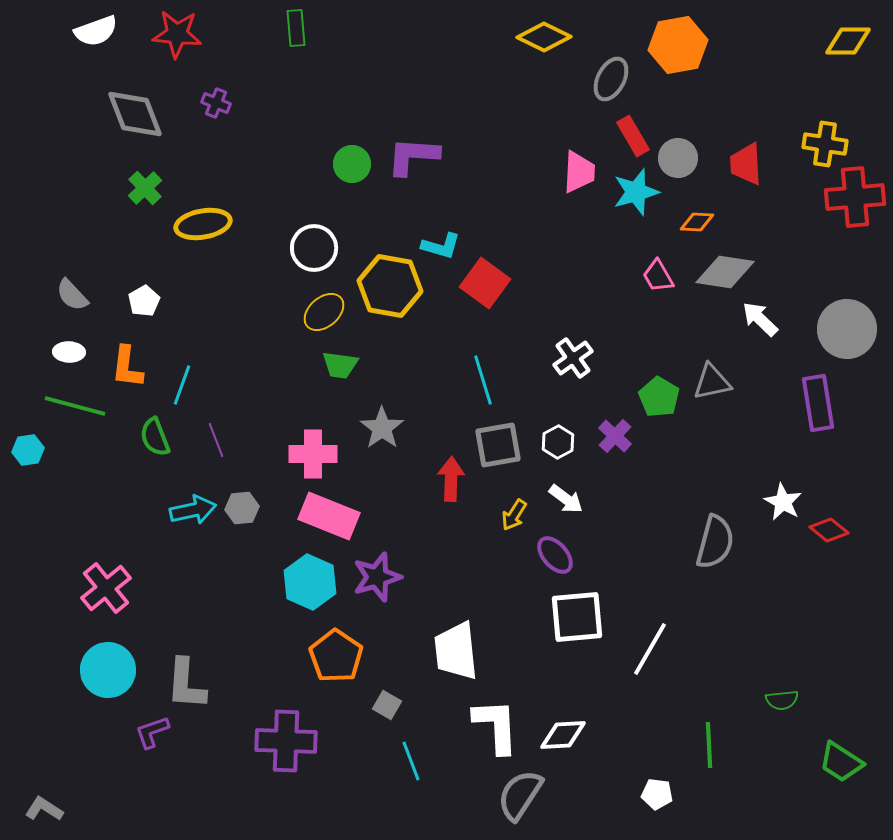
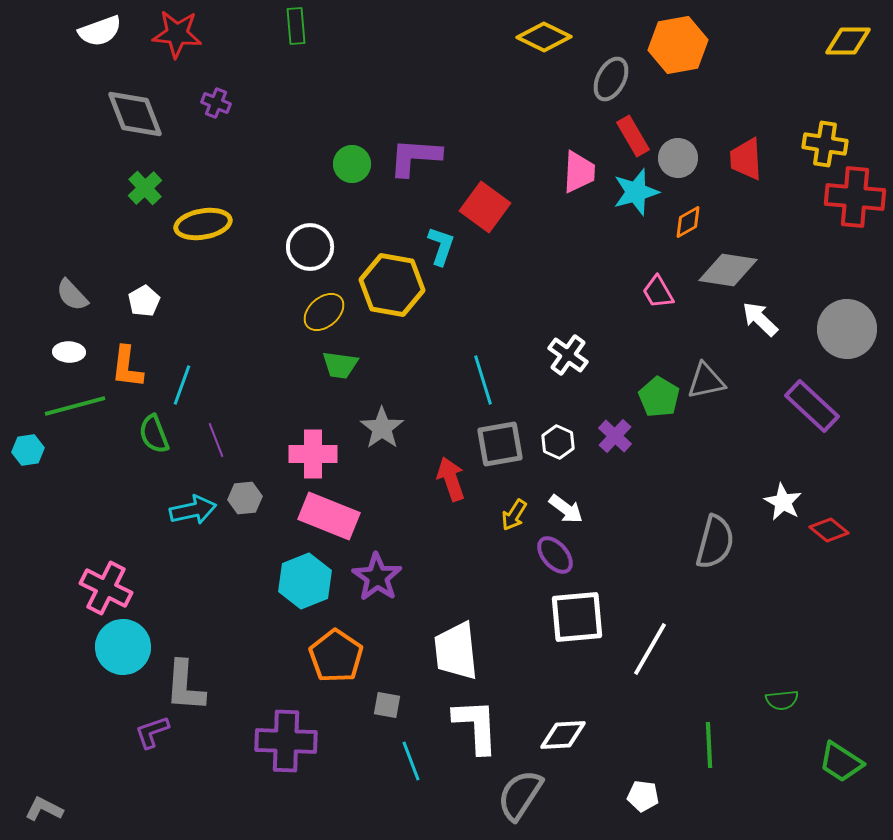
green rectangle at (296, 28): moved 2 px up
white semicircle at (96, 31): moved 4 px right
purple L-shape at (413, 156): moved 2 px right, 1 px down
red trapezoid at (746, 164): moved 5 px up
red cross at (855, 197): rotated 10 degrees clockwise
orange diamond at (697, 222): moved 9 px left; rotated 32 degrees counterclockwise
cyan L-shape at (441, 246): rotated 87 degrees counterclockwise
white circle at (314, 248): moved 4 px left, 1 px up
gray diamond at (725, 272): moved 3 px right, 2 px up
pink trapezoid at (658, 276): moved 16 px down
red square at (485, 283): moved 76 px up
yellow hexagon at (390, 286): moved 2 px right, 1 px up
white cross at (573, 358): moved 5 px left, 3 px up; rotated 18 degrees counterclockwise
gray triangle at (712, 382): moved 6 px left, 1 px up
purple rectangle at (818, 403): moved 6 px left, 3 px down; rotated 38 degrees counterclockwise
green line at (75, 406): rotated 30 degrees counterclockwise
green semicircle at (155, 437): moved 1 px left, 3 px up
white hexagon at (558, 442): rotated 8 degrees counterclockwise
gray square at (498, 445): moved 2 px right, 1 px up
red arrow at (451, 479): rotated 21 degrees counterclockwise
white arrow at (566, 499): moved 10 px down
gray hexagon at (242, 508): moved 3 px right, 10 px up
purple star at (377, 577): rotated 21 degrees counterclockwise
cyan hexagon at (310, 582): moved 5 px left, 1 px up; rotated 14 degrees clockwise
pink cross at (106, 588): rotated 24 degrees counterclockwise
cyan circle at (108, 670): moved 15 px right, 23 px up
gray L-shape at (186, 684): moved 1 px left, 2 px down
gray square at (387, 705): rotated 20 degrees counterclockwise
white L-shape at (496, 726): moved 20 px left
white pentagon at (657, 794): moved 14 px left, 2 px down
gray L-shape at (44, 809): rotated 6 degrees counterclockwise
